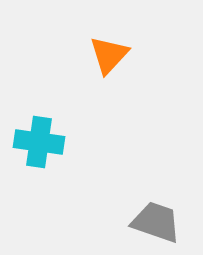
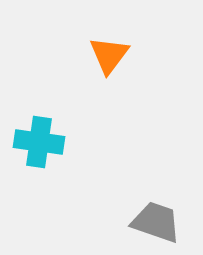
orange triangle: rotated 6 degrees counterclockwise
